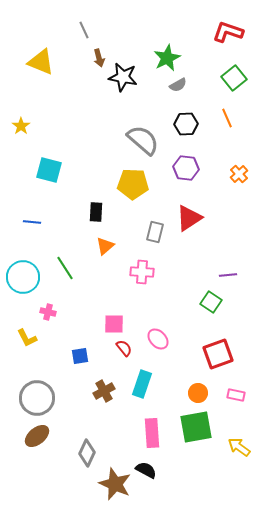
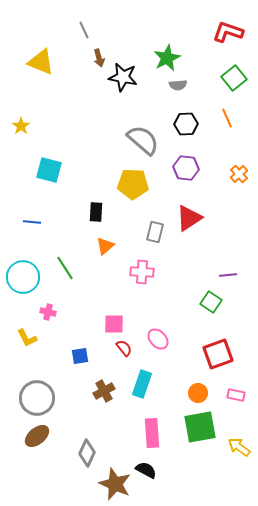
gray semicircle at (178, 85): rotated 24 degrees clockwise
green square at (196, 427): moved 4 px right
